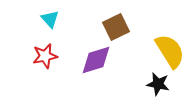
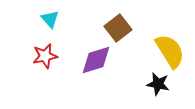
brown square: moved 2 px right, 1 px down; rotated 12 degrees counterclockwise
